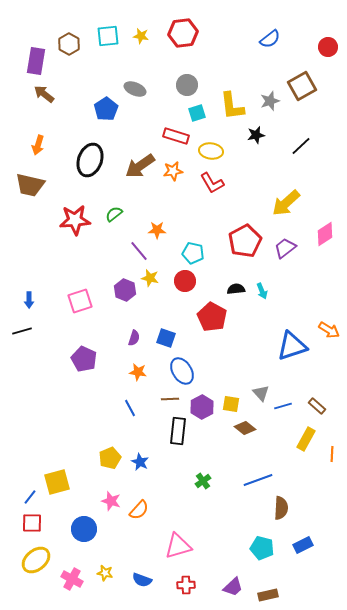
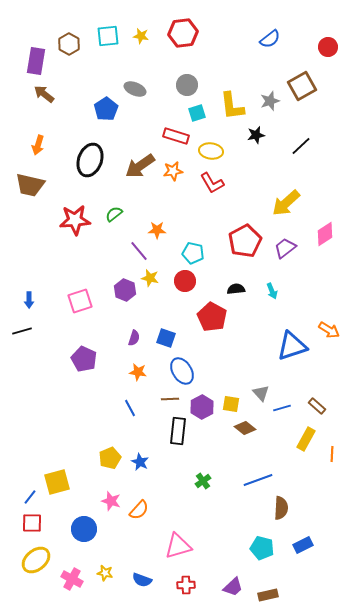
cyan arrow at (262, 291): moved 10 px right
blue line at (283, 406): moved 1 px left, 2 px down
